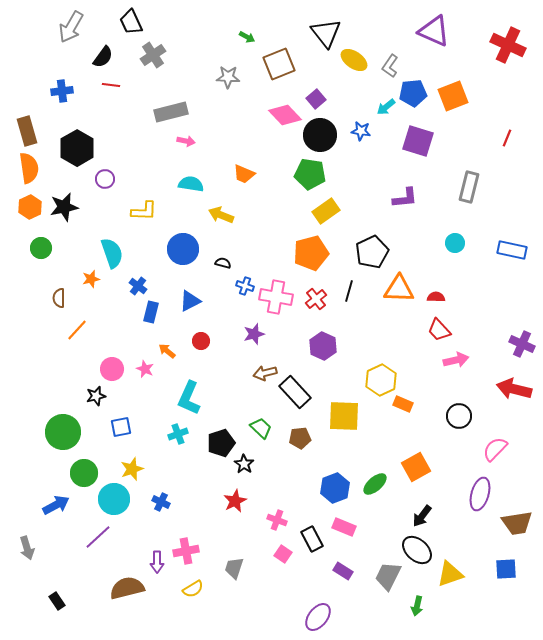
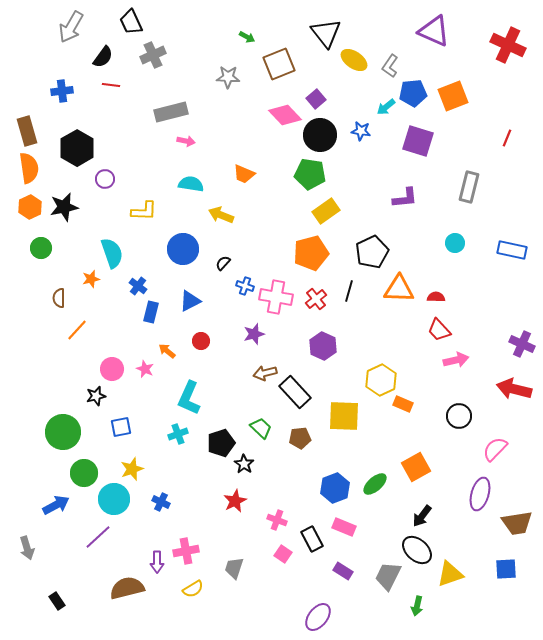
gray cross at (153, 55): rotated 10 degrees clockwise
black semicircle at (223, 263): rotated 63 degrees counterclockwise
